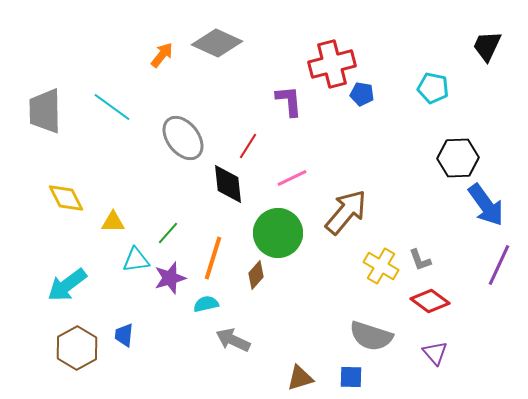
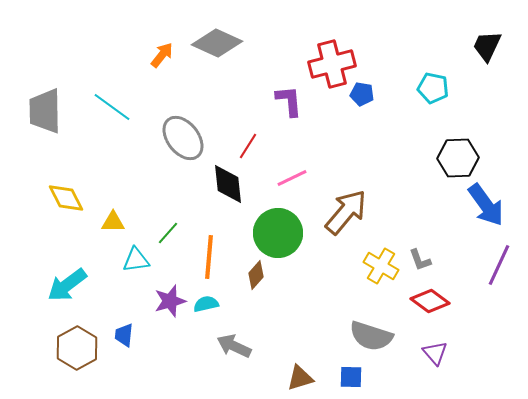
orange line: moved 4 px left, 1 px up; rotated 12 degrees counterclockwise
purple star: moved 23 px down
gray arrow: moved 1 px right, 6 px down
